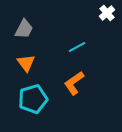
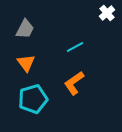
gray trapezoid: moved 1 px right
cyan line: moved 2 px left
